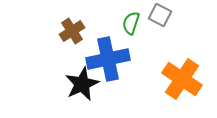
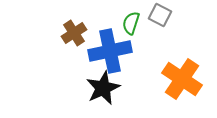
brown cross: moved 2 px right, 2 px down
blue cross: moved 2 px right, 8 px up
black star: moved 21 px right, 4 px down
